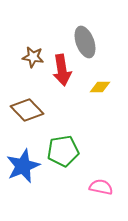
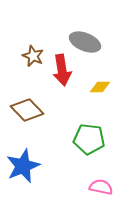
gray ellipse: rotated 48 degrees counterclockwise
brown star: moved 1 px up; rotated 15 degrees clockwise
green pentagon: moved 26 px right, 12 px up; rotated 16 degrees clockwise
